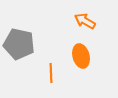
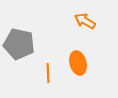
orange ellipse: moved 3 px left, 7 px down
orange line: moved 3 px left
